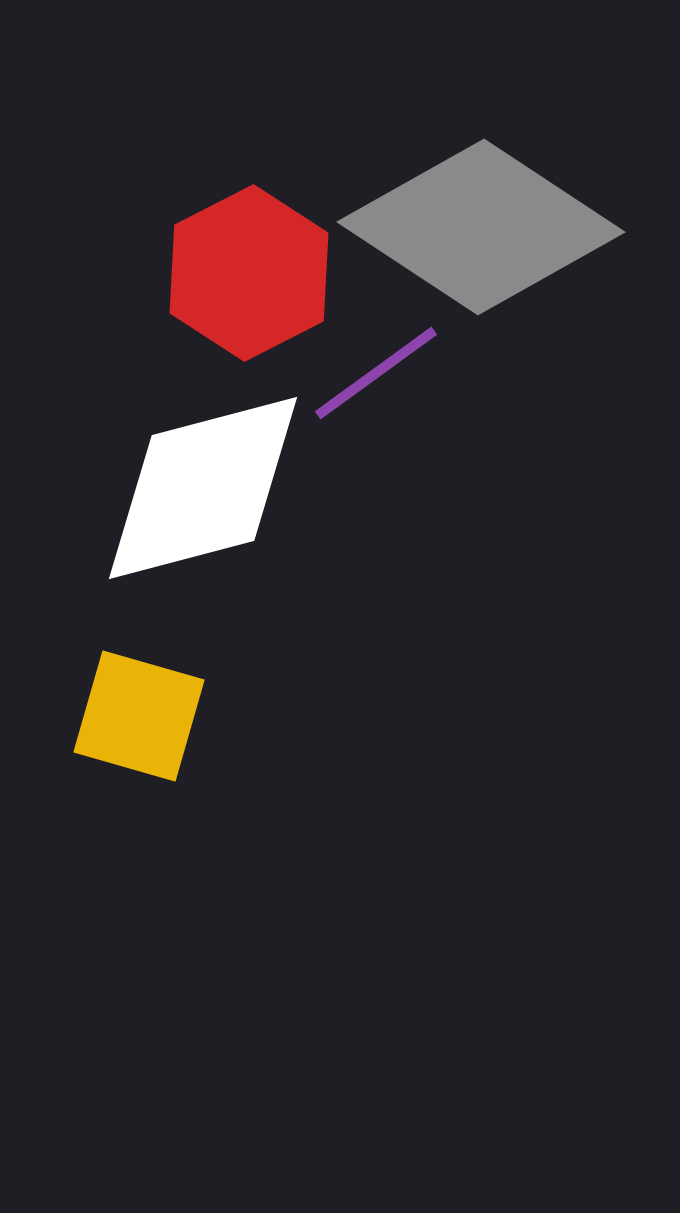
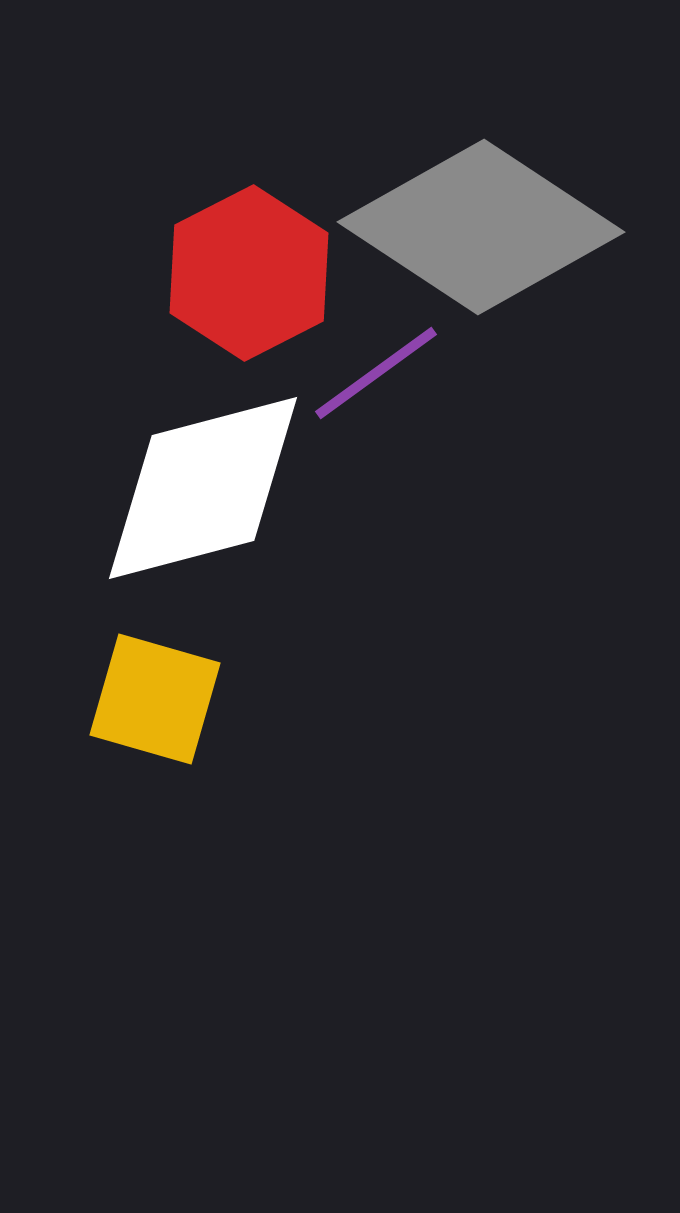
yellow square: moved 16 px right, 17 px up
